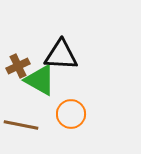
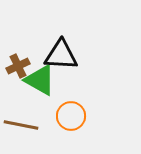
orange circle: moved 2 px down
